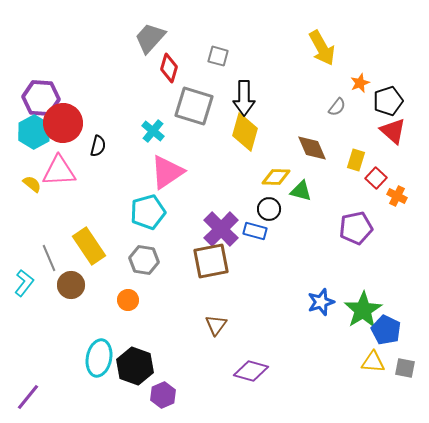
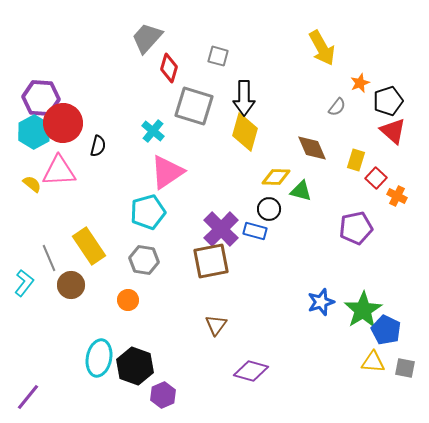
gray trapezoid at (150, 38): moved 3 px left
